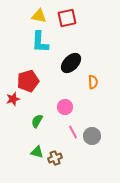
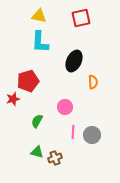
red square: moved 14 px right
black ellipse: moved 3 px right, 2 px up; rotated 20 degrees counterclockwise
pink line: rotated 32 degrees clockwise
gray circle: moved 1 px up
